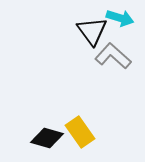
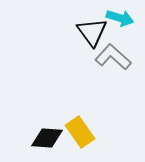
black triangle: moved 1 px down
gray L-shape: moved 1 px down
black diamond: rotated 12 degrees counterclockwise
